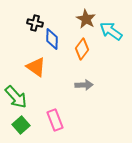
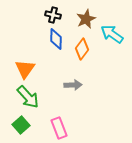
brown star: rotated 18 degrees clockwise
black cross: moved 18 px right, 8 px up
cyan arrow: moved 1 px right, 3 px down
blue diamond: moved 4 px right
orange triangle: moved 11 px left, 2 px down; rotated 30 degrees clockwise
gray arrow: moved 11 px left
green arrow: moved 12 px right
pink rectangle: moved 4 px right, 8 px down
